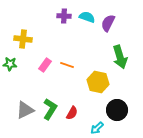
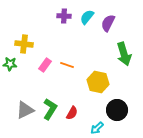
cyan semicircle: rotated 70 degrees counterclockwise
yellow cross: moved 1 px right, 5 px down
green arrow: moved 4 px right, 3 px up
